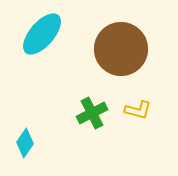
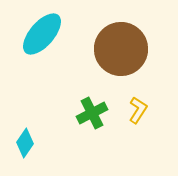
yellow L-shape: rotated 72 degrees counterclockwise
